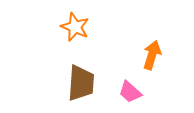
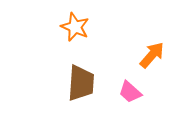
orange arrow: rotated 24 degrees clockwise
